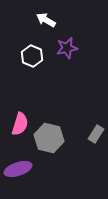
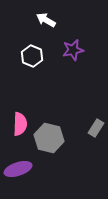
purple star: moved 6 px right, 2 px down
pink semicircle: rotated 15 degrees counterclockwise
gray rectangle: moved 6 px up
